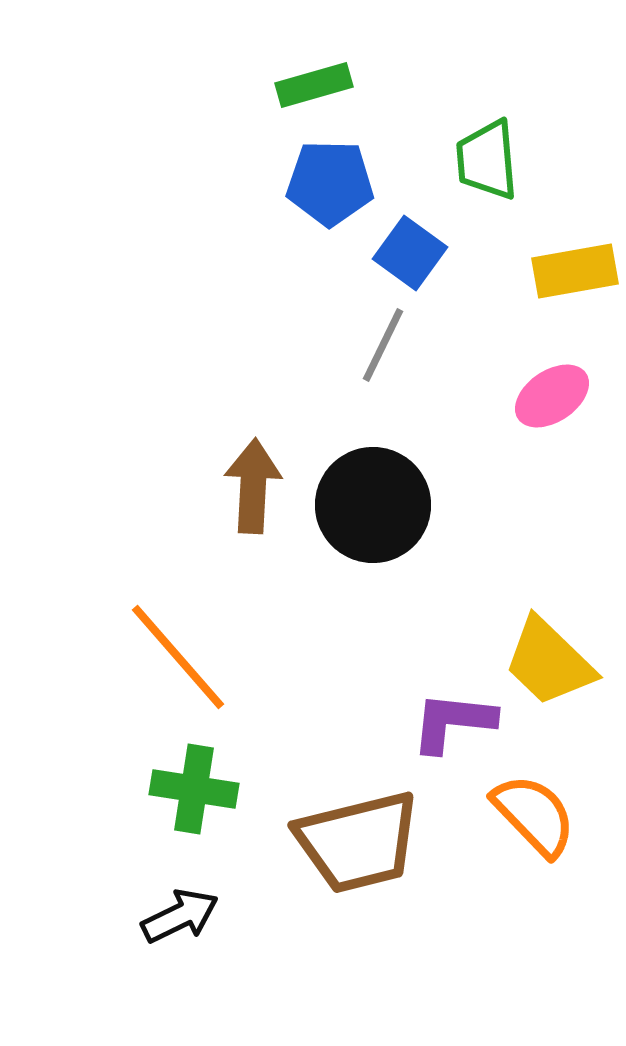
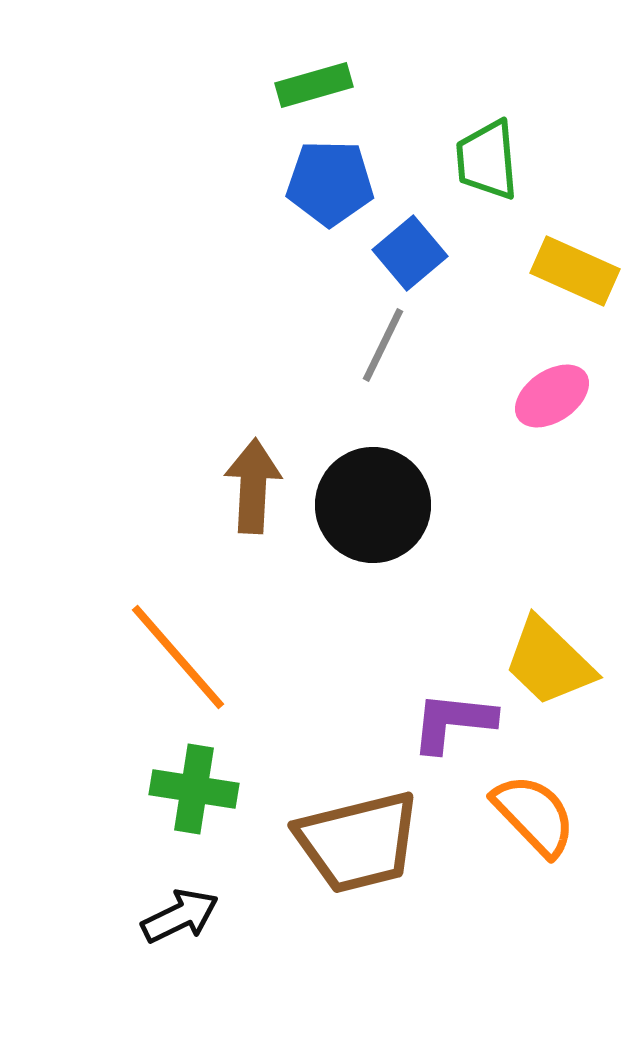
blue square: rotated 14 degrees clockwise
yellow rectangle: rotated 34 degrees clockwise
